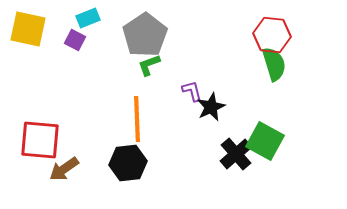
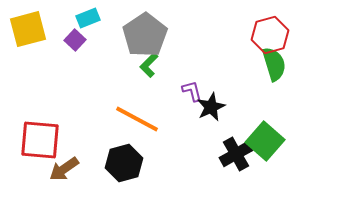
yellow square: rotated 27 degrees counterclockwise
red hexagon: moved 2 px left; rotated 21 degrees counterclockwise
purple square: rotated 15 degrees clockwise
green L-shape: rotated 25 degrees counterclockwise
orange line: rotated 60 degrees counterclockwise
green square: rotated 12 degrees clockwise
black cross: rotated 12 degrees clockwise
black hexagon: moved 4 px left; rotated 9 degrees counterclockwise
